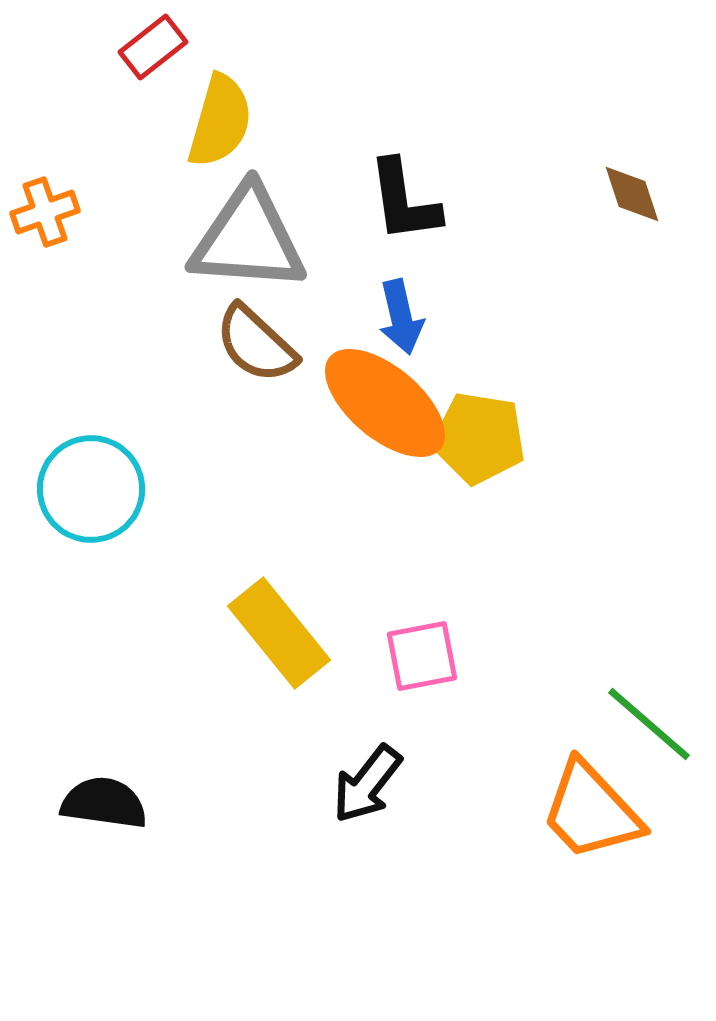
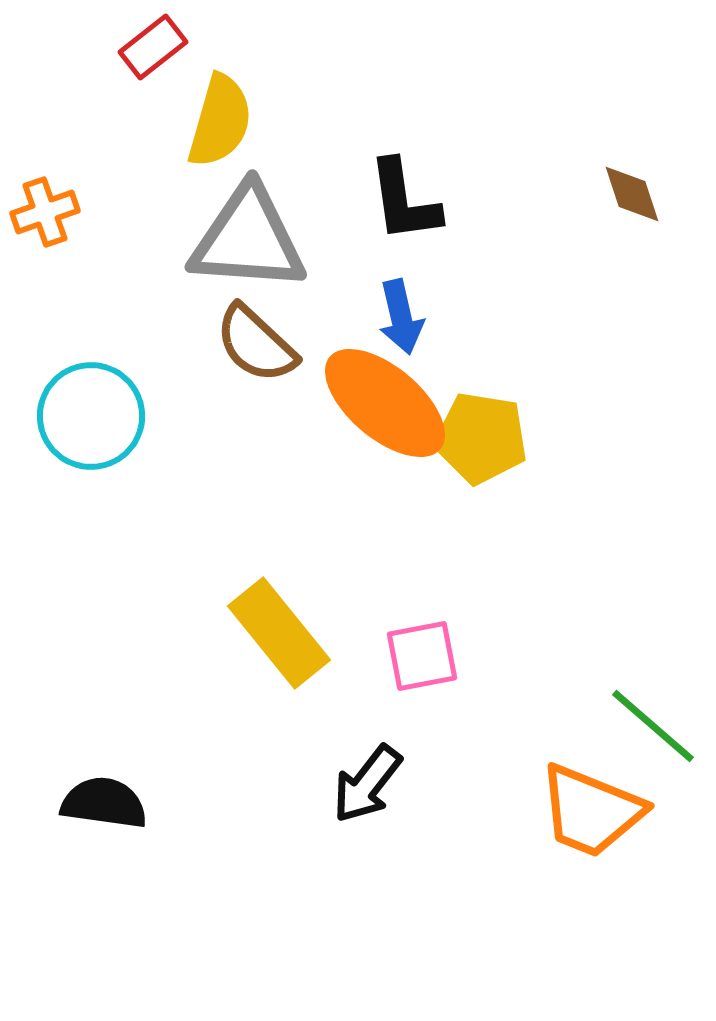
yellow pentagon: moved 2 px right
cyan circle: moved 73 px up
green line: moved 4 px right, 2 px down
orange trapezoid: rotated 25 degrees counterclockwise
